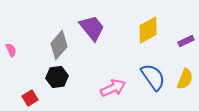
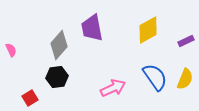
purple trapezoid: rotated 152 degrees counterclockwise
blue semicircle: moved 2 px right
